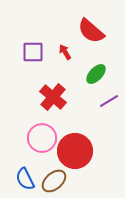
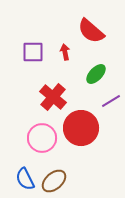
red arrow: rotated 21 degrees clockwise
purple line: moved 2 px right
red circle: moved 6 px right, 23 px up
